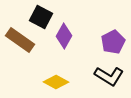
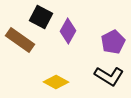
purple diamond: moved 4 px right, 5 px up
